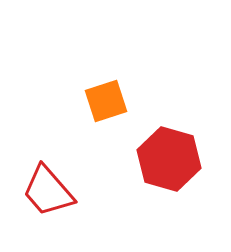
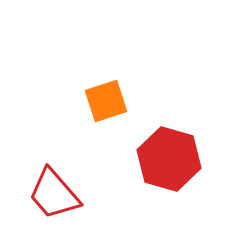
red trapezoid: moved 6 px right, 3 px down
